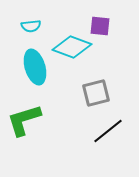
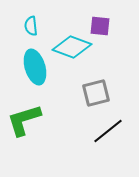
cyan semicircle: rotated 90 degrees clockwise
